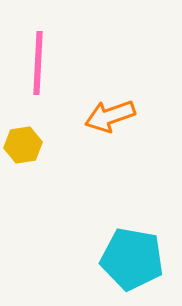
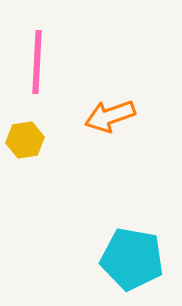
pink line: moved 1 px left, 1 px up
yellow hexagon: moved 2 px right, 5 px up
